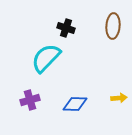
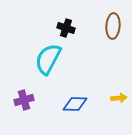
cyan semicircle: moved 2 px right, 1 px down; rotated 16 degrees counterclockwise
purple cross: moved 6 px left
